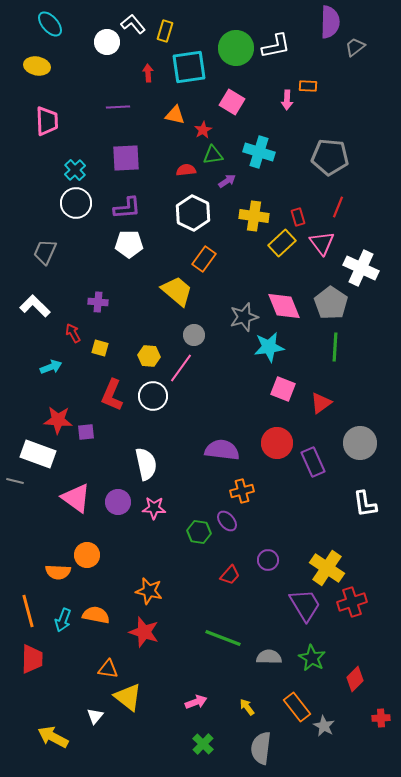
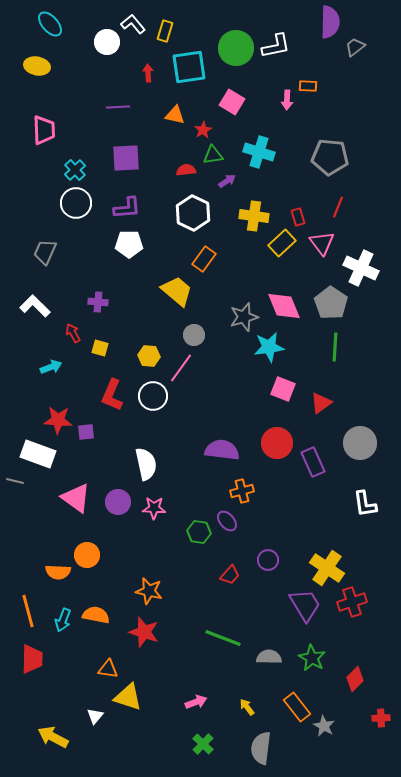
pink trapezoid at (47, 121): moved 3 px left, 9 px down
yellow triangle at (128, 697): rotated 20 degrees counterclockwise
